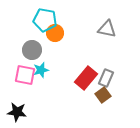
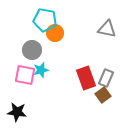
red rectangle: rotated 60 degrees counterclockwise
